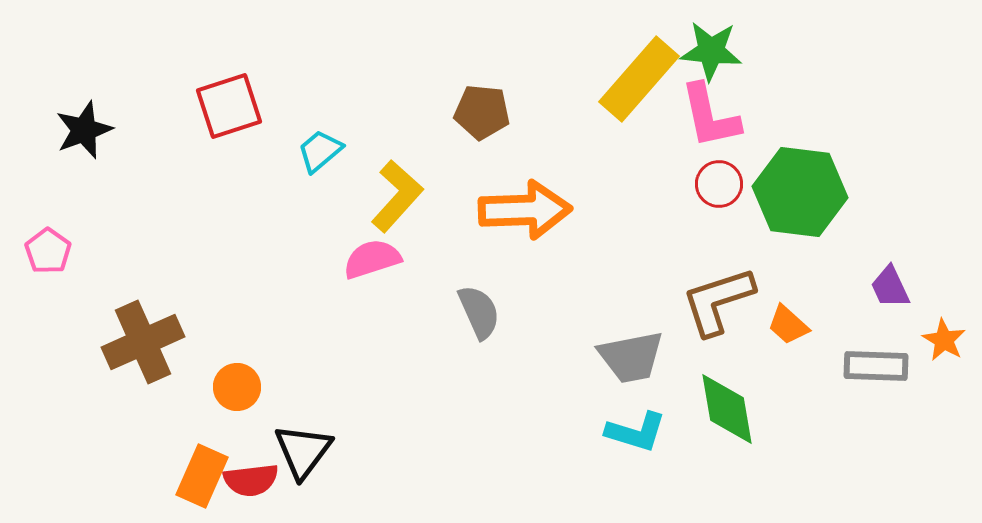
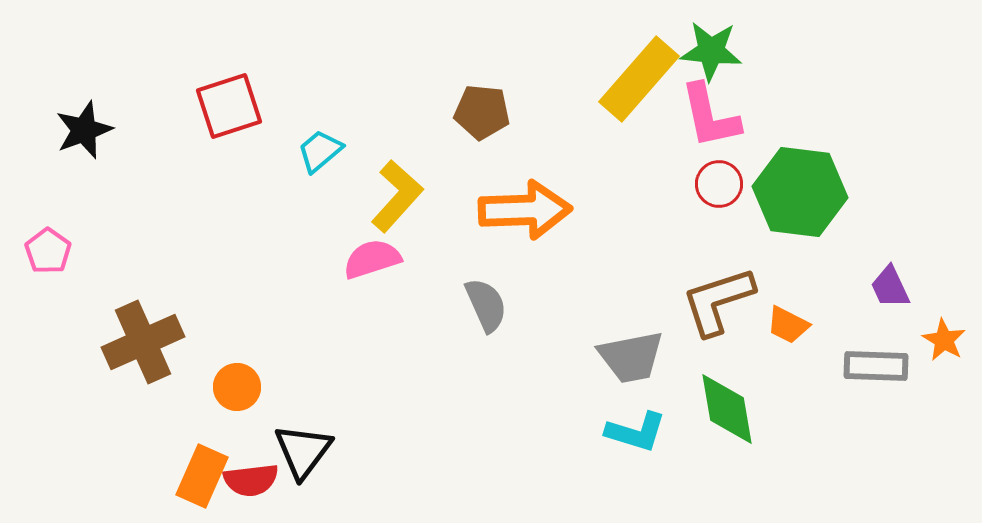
gray semicircle: moved 7 px right, 7 px up
orange trapezoid: rotated 15 degrees counterclockwise
